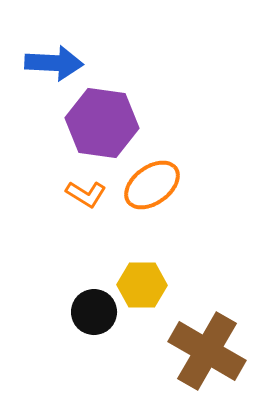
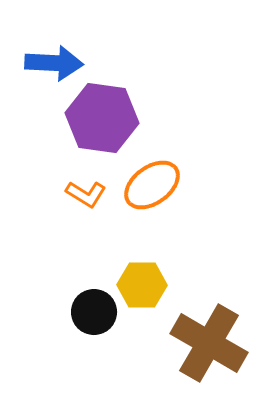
purple hexagon: moved 5 px up
brown cross: moved 2 px right, 8 px up
